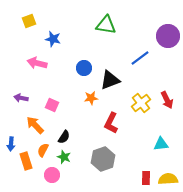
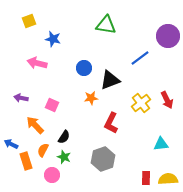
blue arrow: rotated 112 degrees clockwise
